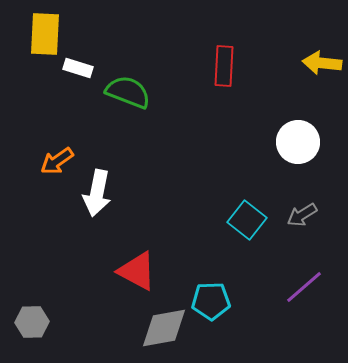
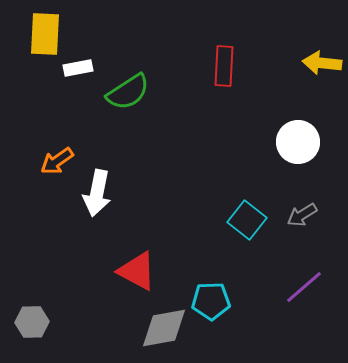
white rectangle: rotated 28 degrees counterclockwise
green semicircle: rotated 126 degrees clockwise
